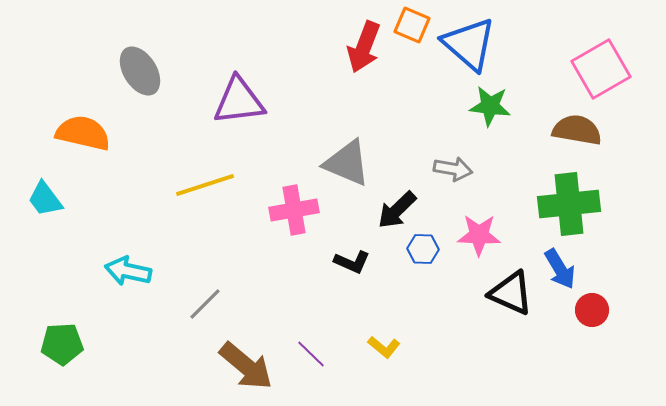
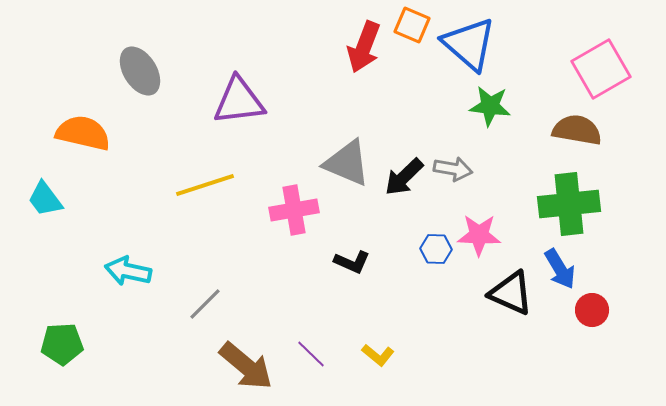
black arrow: moved 7 px right, 33 px up
blue hexagon: moved 13 px right
yellow L-shape: moved 6 px left, 8 px down
